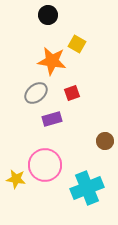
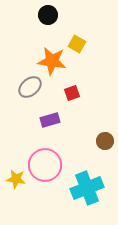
gray ellipse: moved 6 px left, 6 px up
purple rectangle: moved 2 px left, 1 px down
